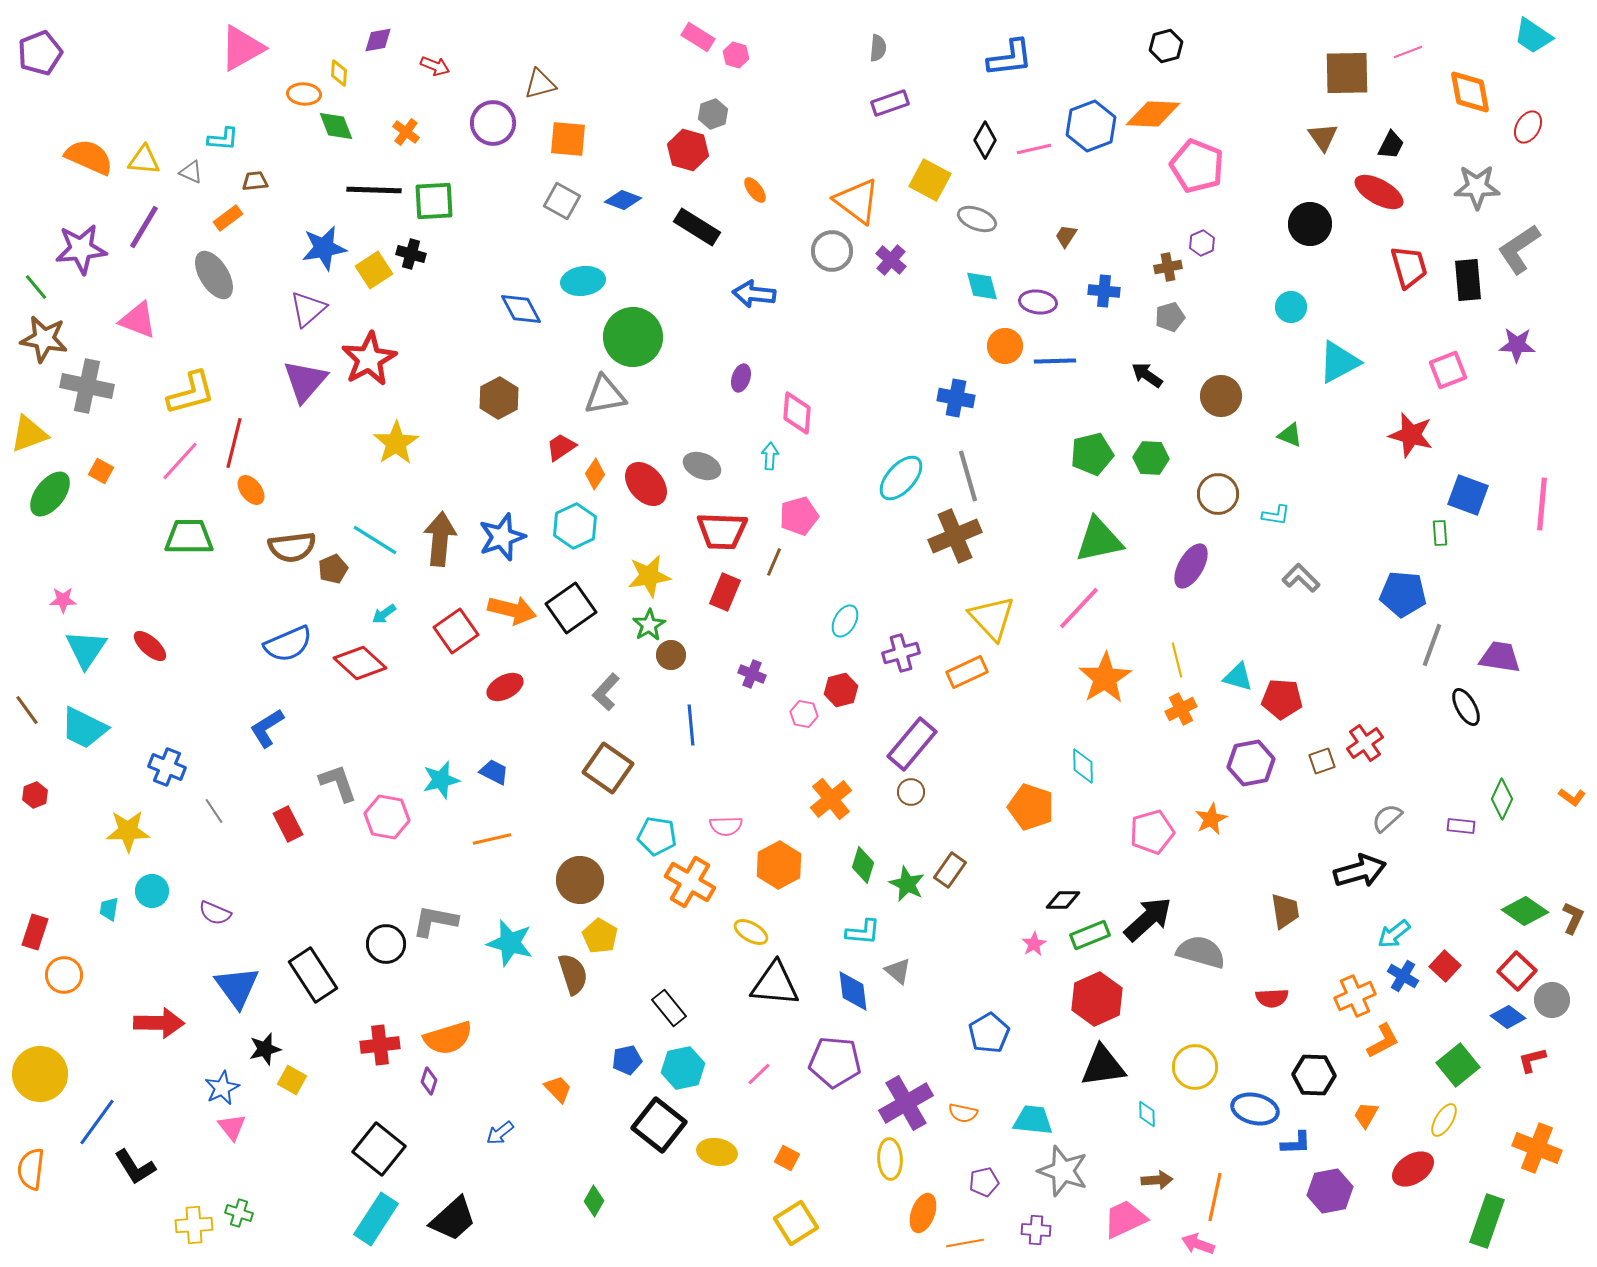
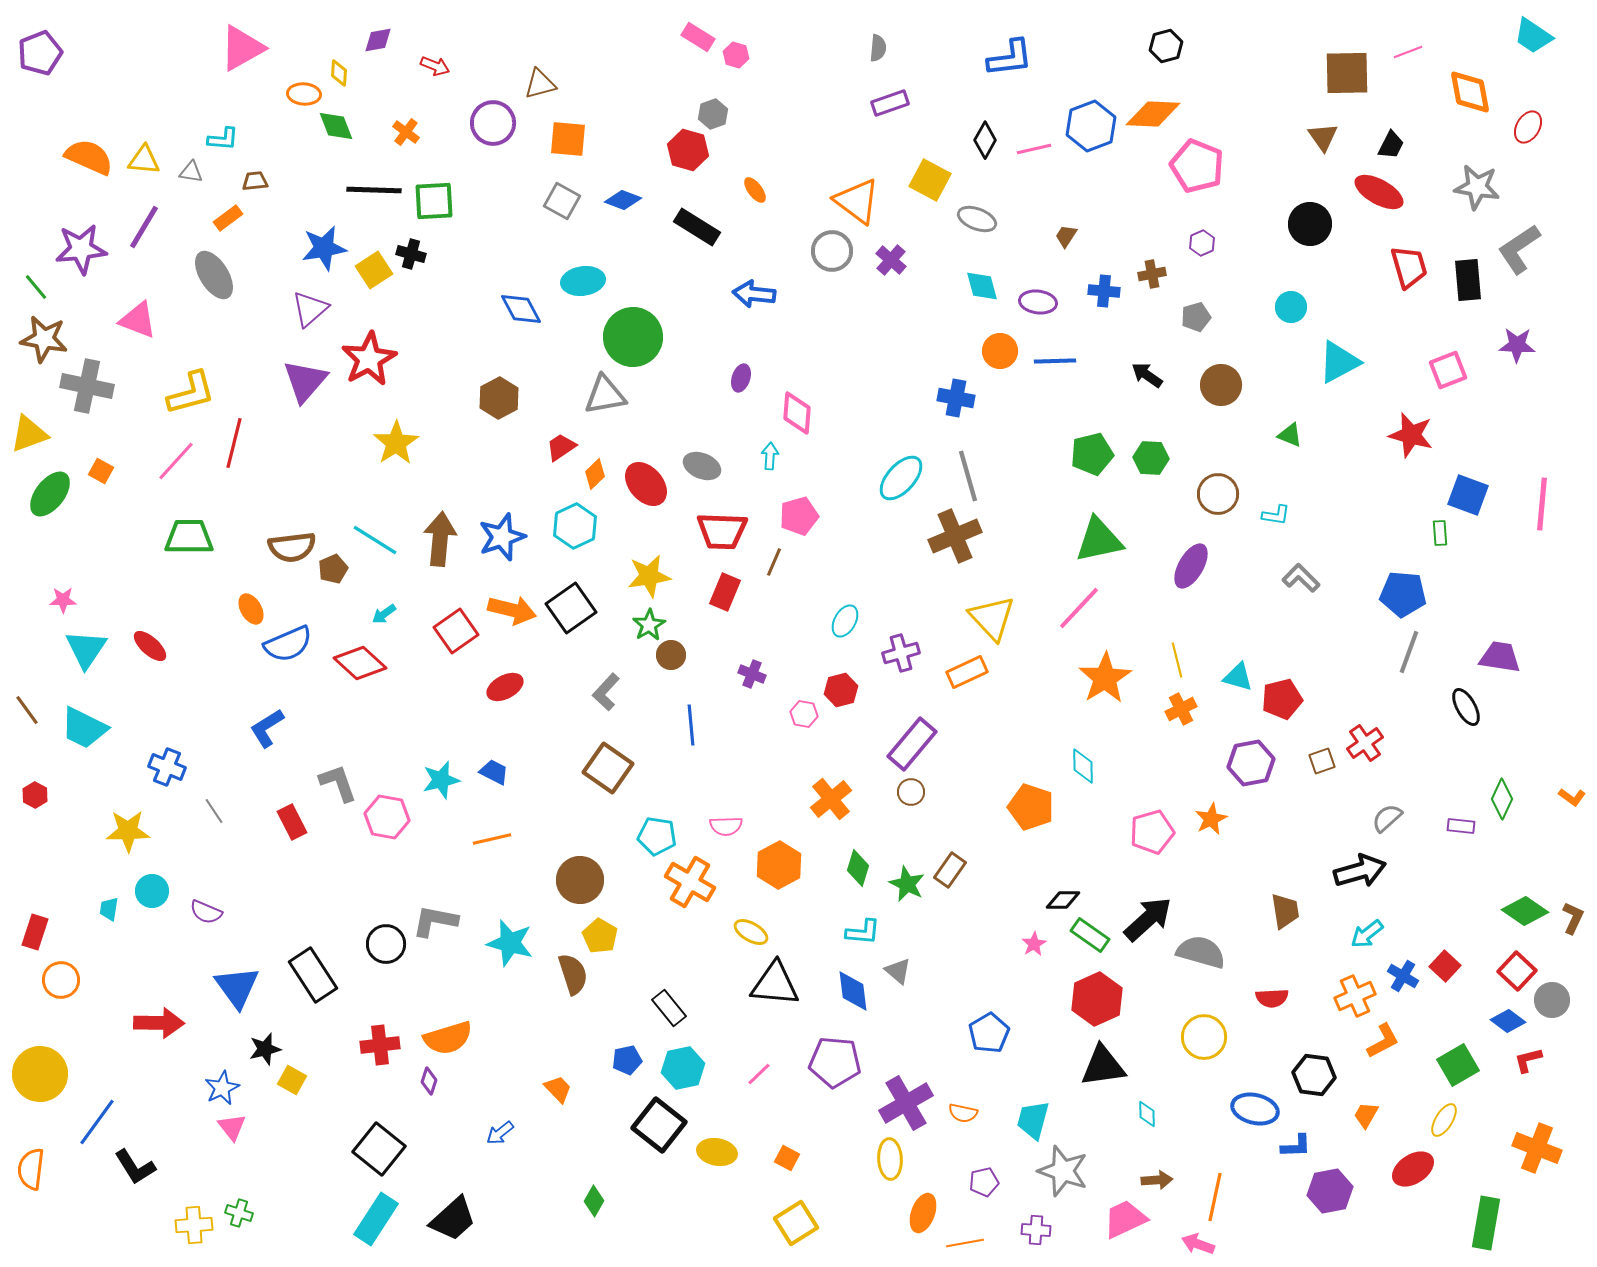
gray triangle at (191, 172): rotated 15 degrees counterclockwise
gray star at (1477, 187): rotated 9 degrees clockwise
brown cross at (1168, 267): moved 16 px left, 7 px down
purple triangle at (308, 309): moved 2 px right
gray pentagon at (1170, 317): moved 26 px right
orange circle at (1005, 346): moved 5 px left, 5 px down
brown circle at (1221, 396): moved 11 px up
pink line at (180, 461): moved 4 px left
orange diamond at (595, 474): rotated 12 degrees clockwise
orange ellipse at (251, 490): moved 119 px down; rotated 8 degrees clockwise
gray line at (1432, 645): moved 23 px left, 7 px down
red pentagon at (1282, 699): rotated 18 degrees counterclockwise
red hexagon at (35, 795): rotated 10 degrees counterclockwise
red rectangle at (288, 824): moved 4 px right, 2 px up
green diamond at (863, 865): moved 5 px left, 3 px down
purple semicircle at (215, 913): moved 9 px left, 1 px up
cyan arrow at (1394, 934): moved 27 px left
green rectangle at (1090, 935): rotated 57 degrees clockwise
orange circle at (64, 975): moved 3 px left, 5 px down
blue diamond at (1508, 1017): moved 4 px down
red L-shape at (1532, 1060): moved 4 px left
green square at (1458, 1065): rotated 9 degrees clockwise
yellow circle at (1195, 1067): moved 9 px right, 30 px up
black hexagon at (1314, 1075): rotated 6 degrees clockwise
cyan trapezoid at (1033, 1120): rotated 81 degrees counterclockwise
blue L-shape at (1296, 1143): moved 3 px down
green rectangle at (1487, 1221): moved 1 px left, 2 px down; rotated 9 degrees counterclockwise
